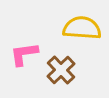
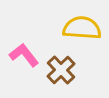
pink L-shape: moved 1 px down; rotated 60 degrees clockwise
